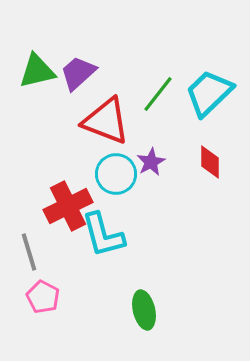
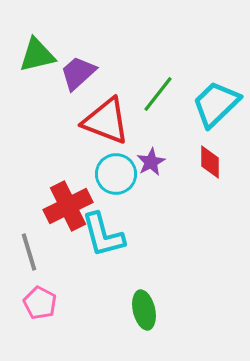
green triangle: moved 16 px up
cyan trapezoid: moved 7 px right, 11 px down
pink pentagon: moved 3 px left, 6 px down
